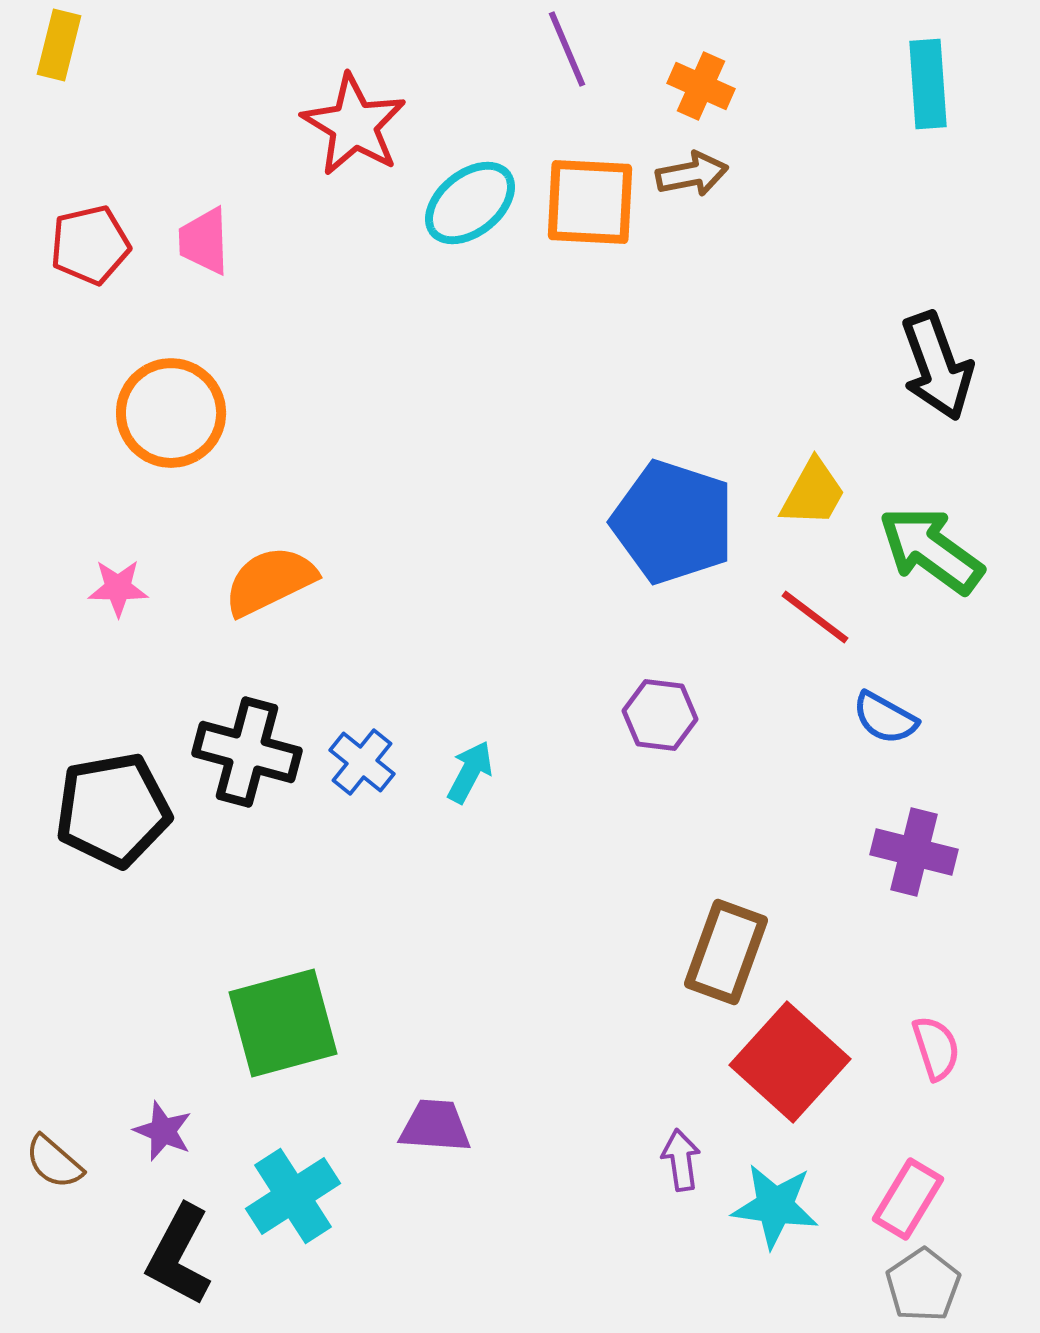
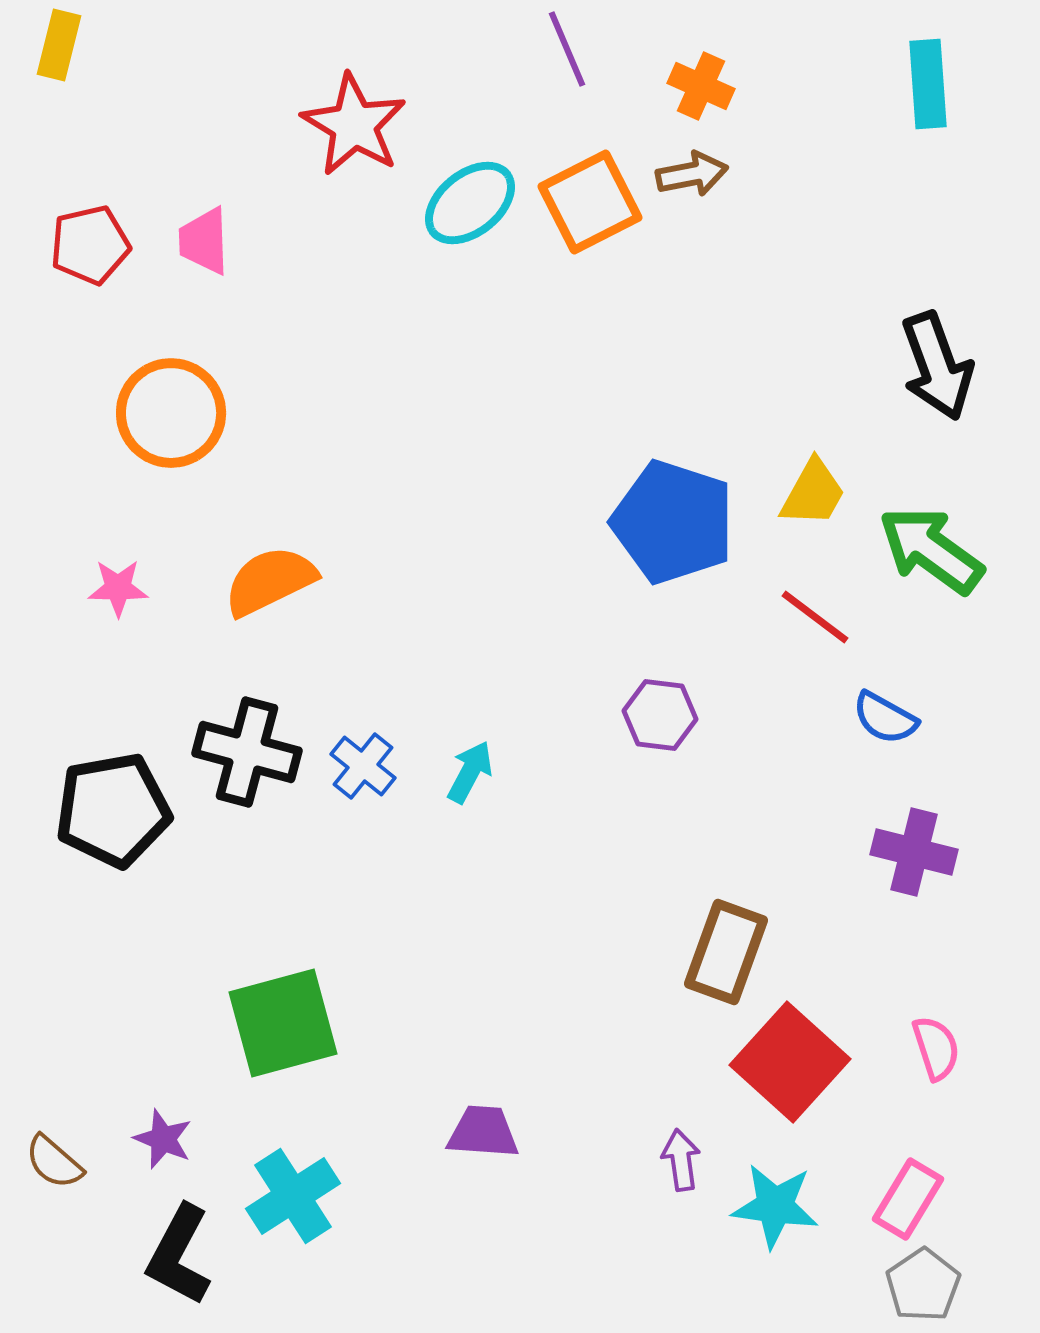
orange square: rotated 30 degrees counterclockwise
blue cross: moved 1 px right, 4 px down
purple trapezoid: moved 48 px right, 6 px down
purple star: moved 8 px down
